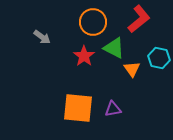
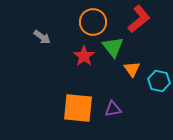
green triangle: moved 1 px left, 1 px up; rotated 25 degrees clockwise
cyan hexagon: moved 23 px down
